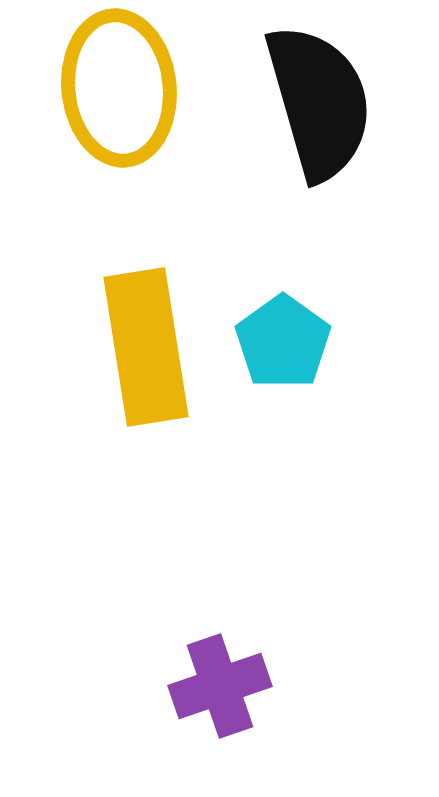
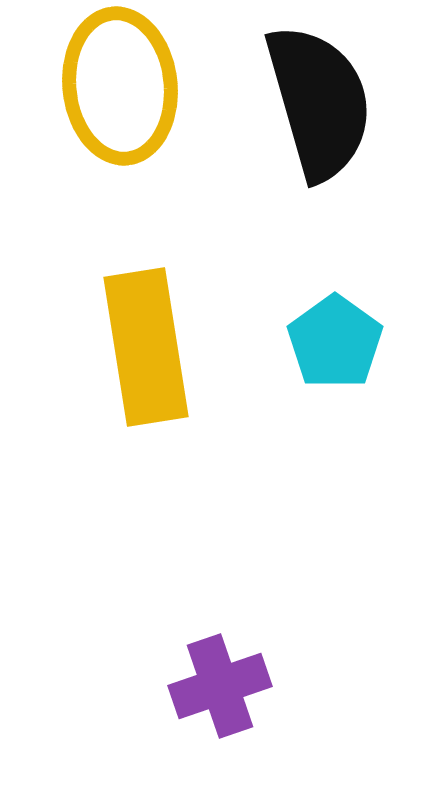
yellow ellipse: moved 1 px right, 2 px up
cyan pentagon: moved 52 px right
